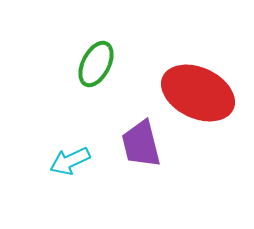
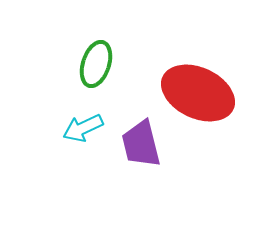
green ellipse: rotated 9 degrees counterclockwise
cyan arrow: moved 13 px right, 33 px up
